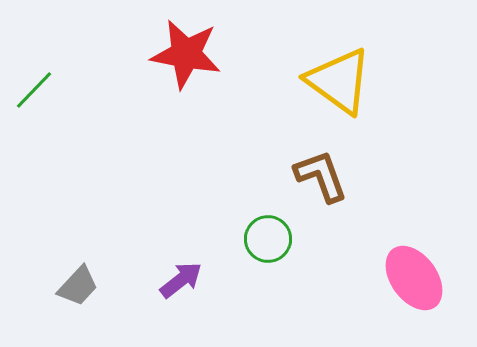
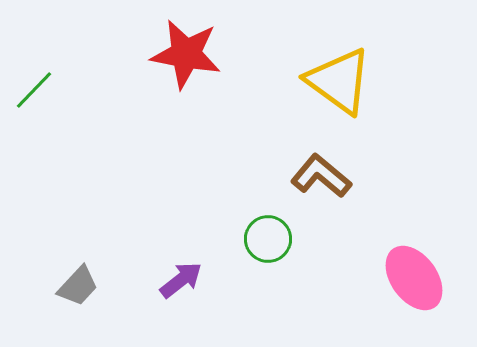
brown L-shape: rotated 30 degrees counterclockwise
